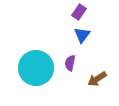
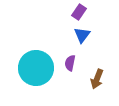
brown arrow: rotated 36 degrees counterclockwise
